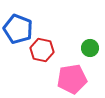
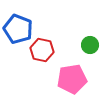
green circle: moved 3 px up
